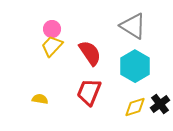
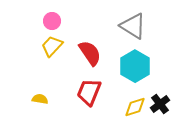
pink circle: moved 8 px up
